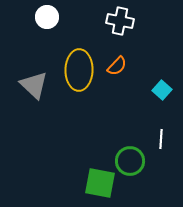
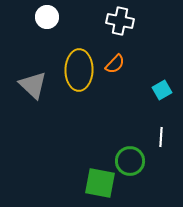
orange semicircle: moved 2 px left, 2 px up
gray triangle: moved 1 px left
cyan square: rotated 18 degrees clockwise
white line: moved 2 px up
